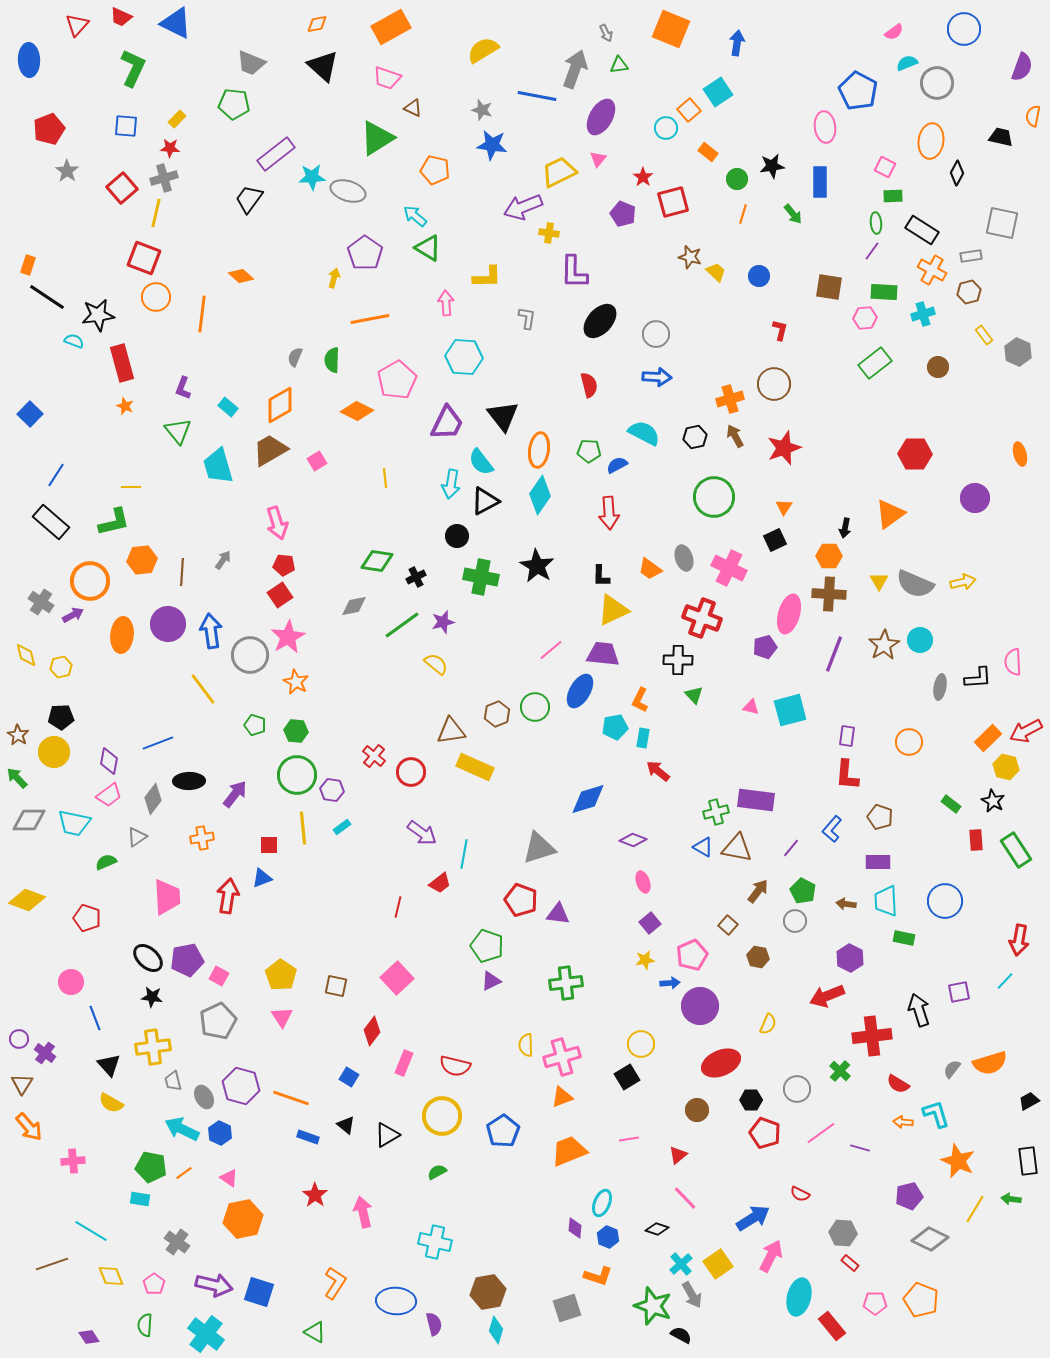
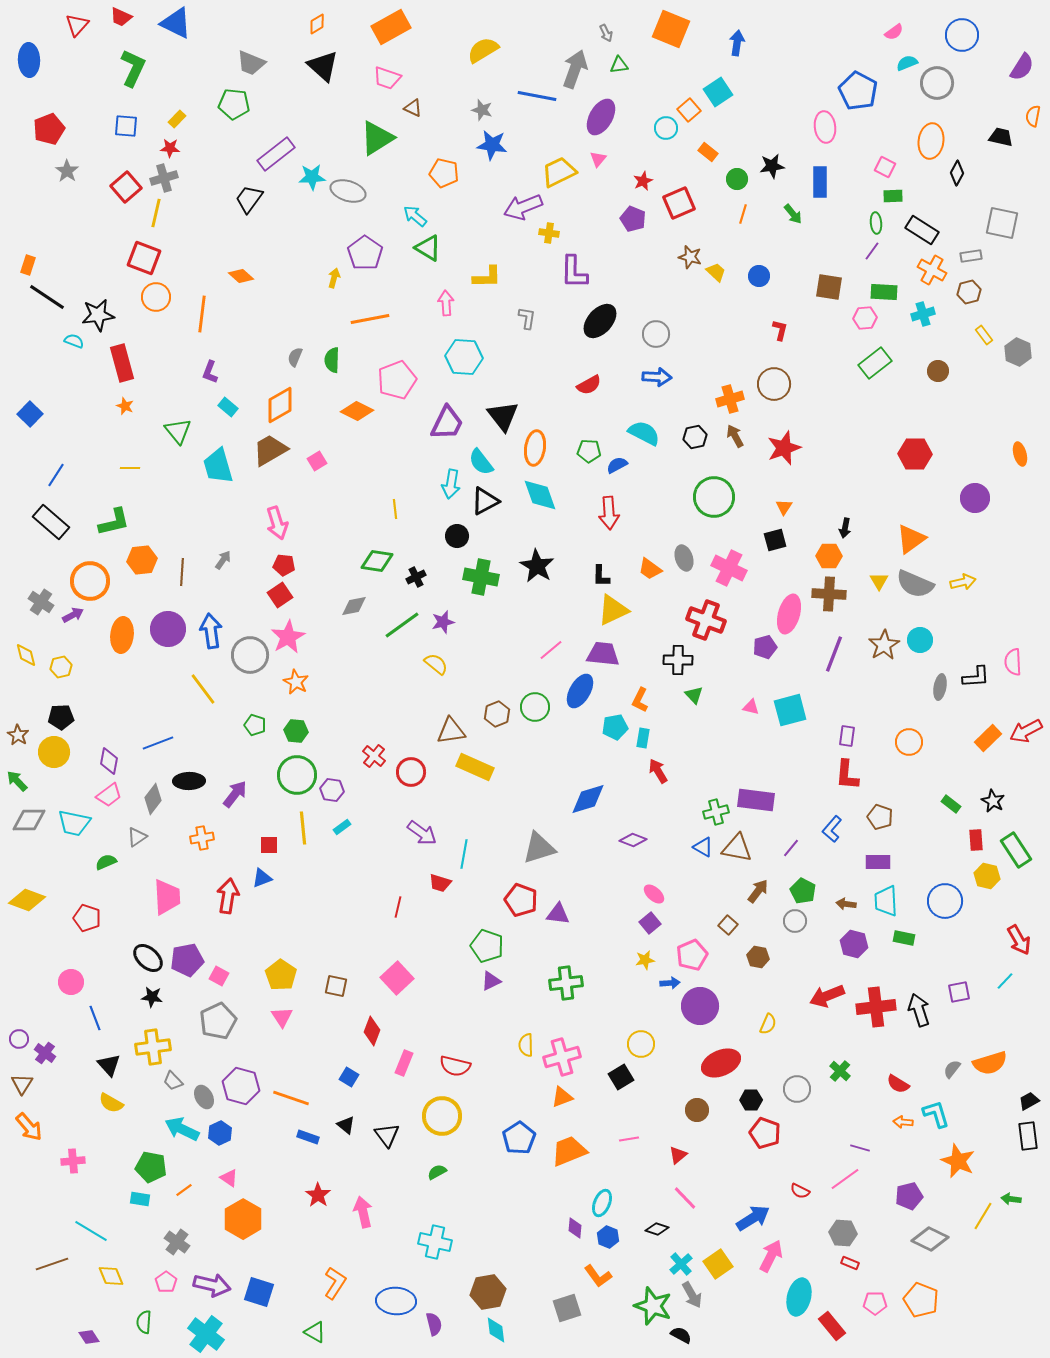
orange diamond at (317, 24): rotated 20 degrees counterclockwise
blue circle at (964, 29): moved 2 px left, 6 px down
purple semicircle at (1022, 67): rotated 12 degrees clockwise
orange pentagon at (435, 170): moved 9 px right, 3 px down
red star at (643, 177): moved 4 px down; rotated 12 degrees clockwise
red square at (122, 188): moved 4 px right, 1 px up
red square at (673, 202): moved 6 px right, 1 px down; rotated 8 degrees counterclockwise
purple pentagon at (623, 214): moved 10 px right, 5 px down
brown circle at (938, 367): moved 4 px down
pink pentagon at (397, 380): rotated 9 degrees clockwise
red semicircle at (589, 385): rotated 75 degrees clockwise
purple L-shape at (183, 388): moved 27 px right, 16 px up
orange ellipse at (539, 450): moved 4 px left, 2 px up
yellow line at (385, 478): moved 10 px right, 31 px down
yellow line at (131, 487): moved 1 px left, 19 px up
cyan diamond at (540, 495): rotated 54 degrees counterclockwise
orange triangle at (890, 514): moved 21 px right, 25 px down
black square at (775, 540): rotated 10 degrees clockwise
red cross at (702, 618): moved 4 px right, 2 px down
purple circle at (168, 624): moved 5 px down
black L-shape at (978, 678): moved 2 px left, 1 px up
yellow hexagon at (1006, 767): moved 19 px left, 109 px down
red arrow at (658, 771): rotated 20 degrees clockwise
green arrow at (17, 778): moved 3 px down
pink ellipse at (643, 882): moved 11 px right, 12 px down; rotated 30 degrees counterclockwise
red trapezoid at (440, 883): rotated 55 degrees clockwise
red arrow at (1019, 940): rotated 40 degrees counterclockwise
purple hexagon at (850, 958): moved 4 px right, 14 px up; rotated 12 degrees counterclockwise
red diamond at (372, 1031): rotated 16 degrees counterclockwise
red cross at (872, 1036): moved 4 px right, 29 px up
black square at (627, 1077): moved 6 px left
gray trapezoid at (173, 1081): rotated 30 degrees counterclockwise
blue pentagon at (503, 1131): moved 16 px right, 7 px down
blue hexagon at (220, 1133): rotated 10 degrees clockwise
pink line at (821, 1133): moved 24 px right, 46 px down
black triangle at (387, 1135): rotated 36 degrees counterclockwise
black rectangle at (1028, 1161): moved 25 px up
orange line at (184, 1173): moved 17 px down
red semicircle at (800, 1194): moved 3 px up
red star at (315, 1195): moved 3 px right
yellow line at (975, 1209): moved 8 px right, 7 px down
orange hexagon at (243, 1219): rotated 18 degrees counterclockwise
red rectangle at (850, 1263): rotated 18 degrees counterclockwise
orange L-shape at (598, 1276): rotated 36 degrees clockwise
pink pentagon at (154, 1284): moved 12 px right, 2 px up
purple arrow at (214, 1285): moved 2 px left
green semicircle at (145, 1325): moved 1 px left, 3 px up
cyan diamond at (496, 1330): rotated 24 degrees counterclockwise
